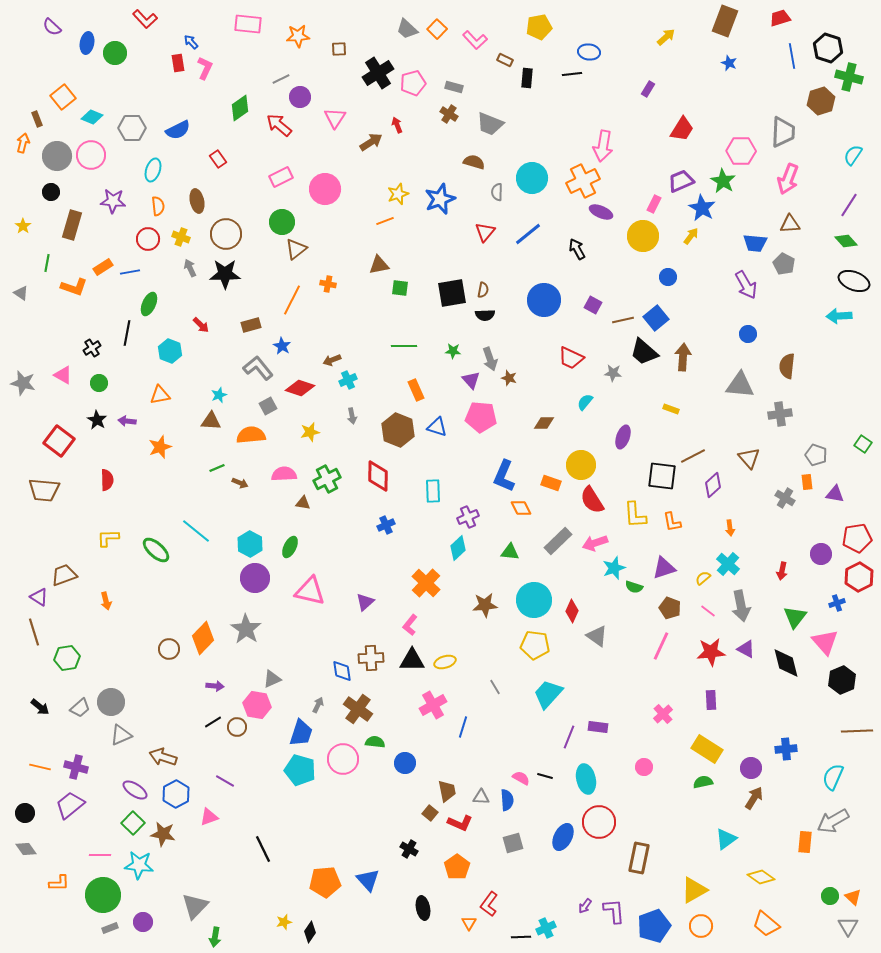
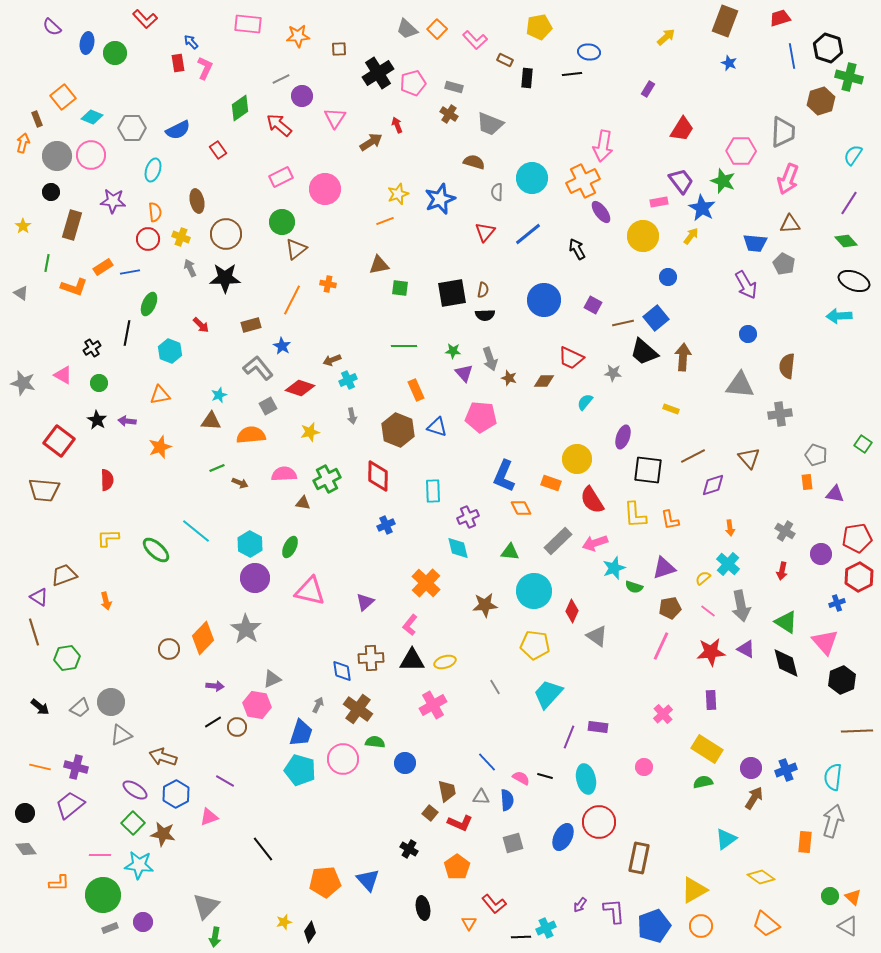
purple circle at (300, 97): moved 2 px right, 1 px up
red rectangle at (218, 159): moved 9 px up
purple trapezoid at (681, 181): rotated 76 degrees clockwise
green star at (723, 181): rotated 10 degrees counterclockwise
pink rectangle at (654, 204): moved 5 px right, 2 px up; rotated 54 degrees clockwise
purple line at (849, 205): moved 2 px up
orange semicircle at (158, 206): moved 3 px left, 6 px down
purple ellipse at (601, 212): rotated 30 degrees clockwise
black star at (225, 274): moved 4 px down
brown line at (623, 320): moved 3 px down
purple triangle at (471, 380): moved 7 px left, 7 px up
brown diamond at (544, 423): moved 42 px up
yellow circle at (581, 465): moved 4 px left, 6 px up
black square at (662, 476): moved 14 px left, 6 px up
purple diamond at (713, 485): rotated 25 degrees clockwise
gray cross at (785, 498): moved 33 px down
orange L-shape at (672, 522): moved 2 px left, 2 px up
cyan diamond at (458, 548): rotated 60 degrees counterclockwise
cyan circle at (534, 600): moved 9 px up
brown pentagon at (670, 608): rotated 30 degrees counterclockwise
green triangle at (795, 617): moved 9 px left, 5 px down; rotated 35 degrees counterclockwise
blue line at (463, 727): moved 24 px right, 35 px down; rotated 60 degrees counterclockwise
blue cross at (786, 749): moved 21 px down; rotated 15 degrees counterclockwise
cyan semicircle at (833, 777): rotated 16 degrees counterclockwise
gray arrow at (833, 821): rotated 136 degrees clockwise
black line at (263, 849): rotated 12 degrees counterclockwise
red L-shape at (489, 904): moved 5 px right; rotated 75 degrees counterclockwise
gray triangle at (195, 906): moved 11 px right
purple arrow at (585, 906): moved 5 px left, 1 px up
gray triangle at (848, 926): rotated 30 degrees counterclockwise
